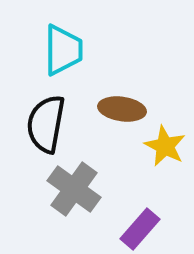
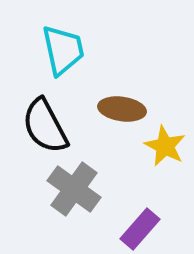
cyan trapezoid: rotated 12 degrees counterclockwise
black semicircle: moved 1 px left, 2 px down; rotated 38 degrees counterclockwise
